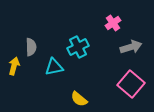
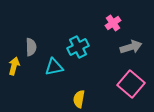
yellow semicircle: rotated 60 degrees clockwise
